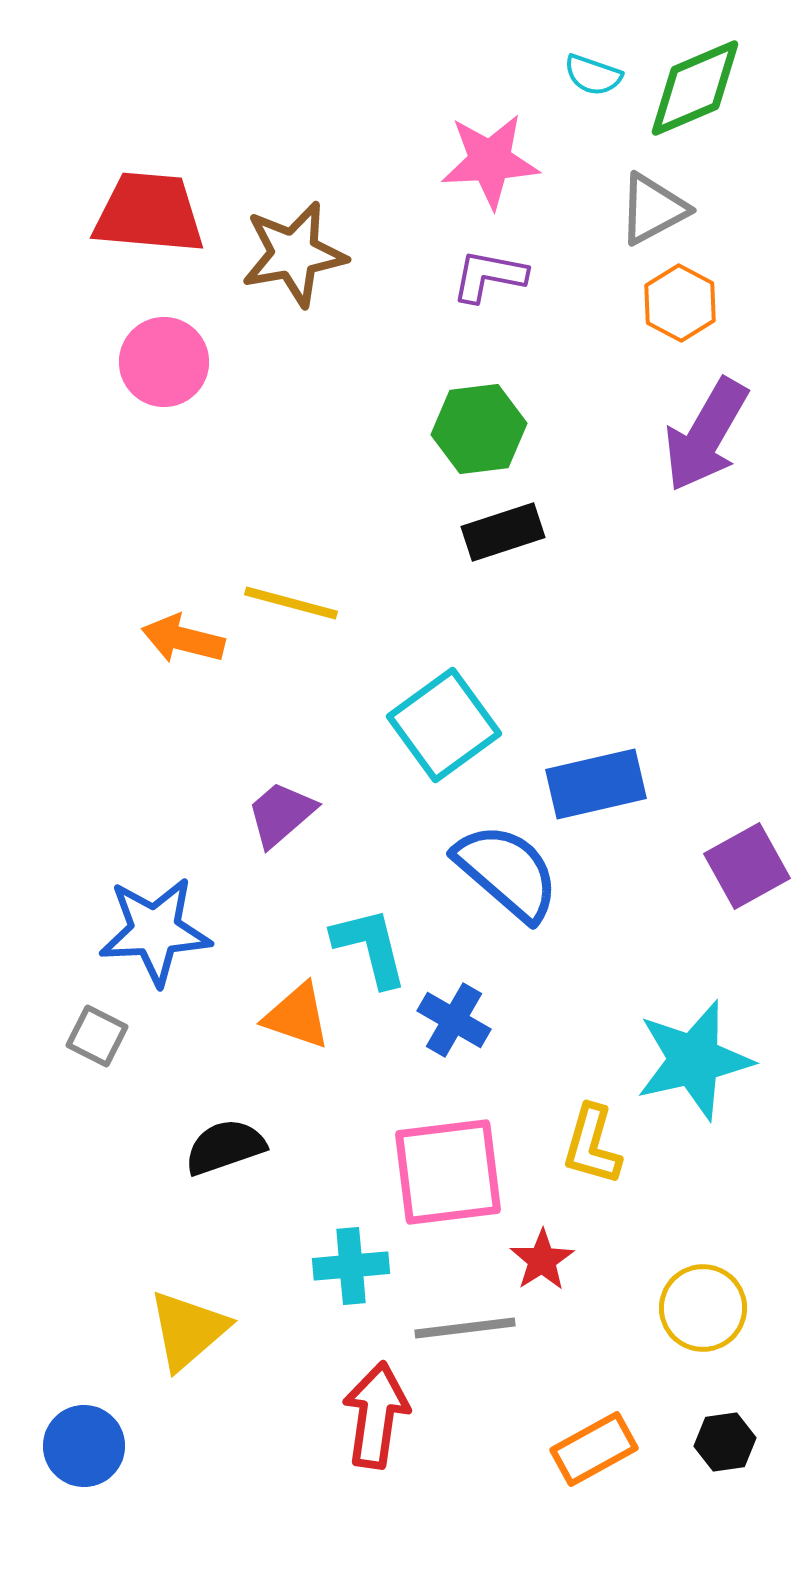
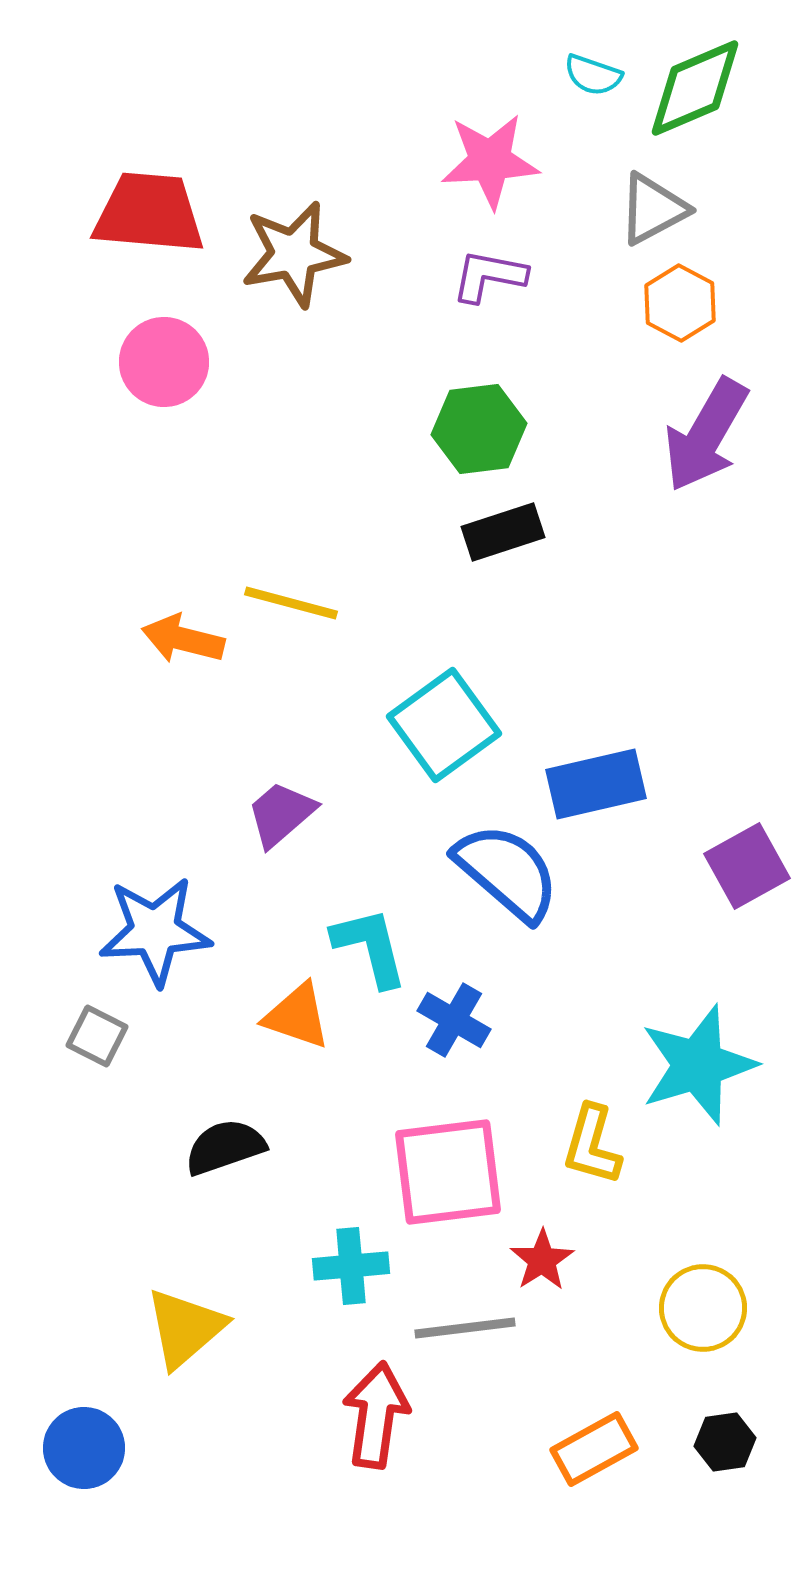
cyan star: moved 4 px right, 5 px down; rotated 4 degrees counterclockwise
yellow triangle: moved 3 px left, 2 px up
blue circle: moved 2 px down
